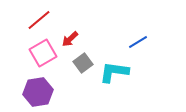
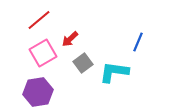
blue line: rotated 36 degrees counterclockwise
